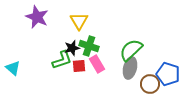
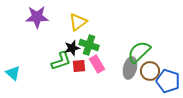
purple star: rotated 25 degrees counterclockwise
yellow triangle: moved 1 px left, 1 px down; rotated 24 degrees clockwise
green cross: moved 1 px up
green semicircle: moved 8 px right, 2 px down
green L-shape: moved 1 px left, 1 px down
cyan triangle: moved 5 px down
blue pentagon: moved 7 px down
brown circle: moved 13 px up
